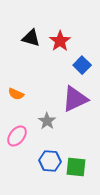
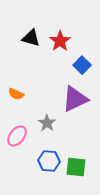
gray star: moved 2 px down
blue hexagon: moved 1 px left
